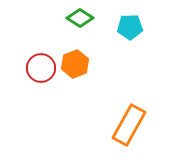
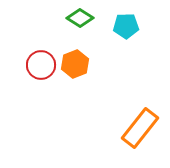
cyan pentagon: moved 4 px left, 1 px up
red circle: moved 3 px up
orange rectangle: moved 11 px right, 3 px down; rotated 9 degrees clockwise
